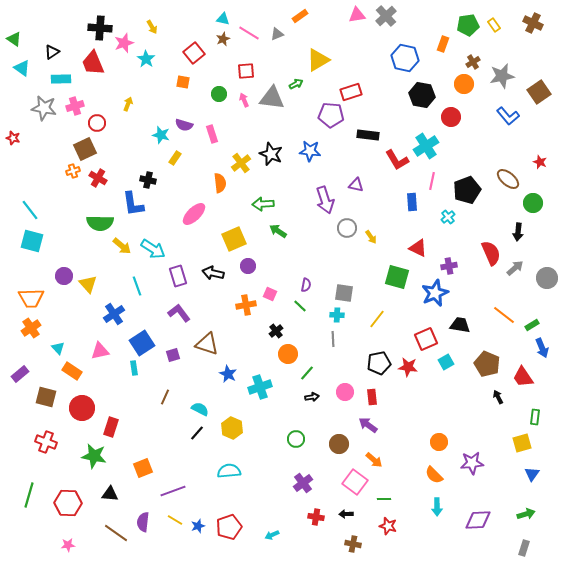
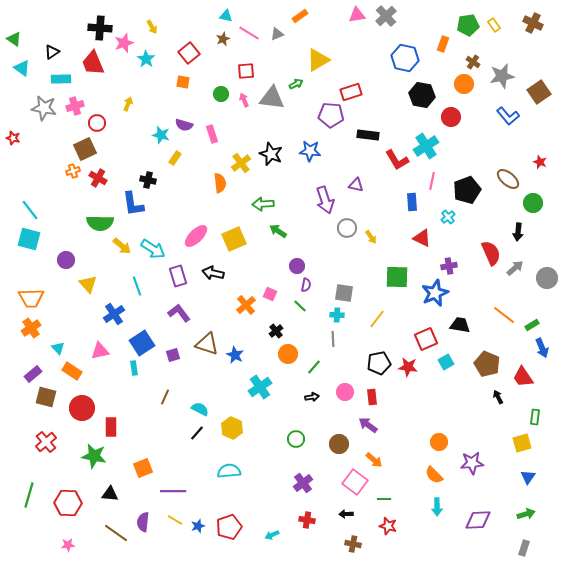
cyan triangle at (223, 19): moved 3 px right, 3 px up
red square at (194, 53): moved 5 px left
brown cross at (473, 62): rotated 24 degrees counterclockwise
green circle at (219, 94): moved 2 px right
pink ellipse at (194, 214): moved 2 px right, 22 px down
cyan square at (32, 241): moved 3 px left, 2 px up
red triangle at (418, 248): moved 4 px right, 10 px up
purple circle at (248, 266): moved 49 px right
purple circle at (64, 276): moved 2 px right, 16 px up
green square at (397, 277): rotated 15 degrees counterclockwise
orange cross at (246, 305): rotated 30 degrees counterclockwise
green line at (307, 373): moved 7 px right, 6 px up
purple rectangle at (20, 374): moved 13 px right
blue star at (228, 374): moved 7 px right, 19 px up
cyan cross at (260, 387): rotated 15 degrees counterclockwise
red rectangle at (111, 427): rotated 18 degrees counterclockwise
red cross at (46, 442): rotated 30 degrees clockwise
blue triangle at (532, 474): moved 4 px left, 3 px down
purple line at (173, 491): rotated 20 degrees clockwise
red cross at (316, 517): moved 9 px left, 3 px down
